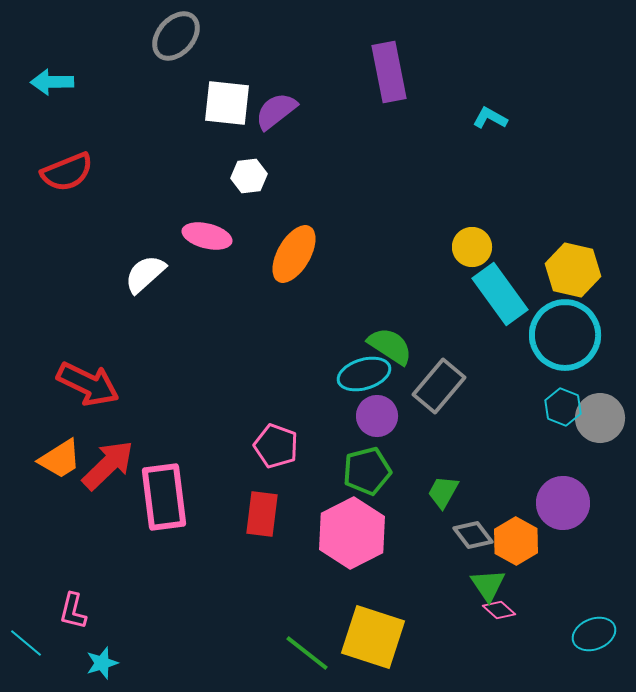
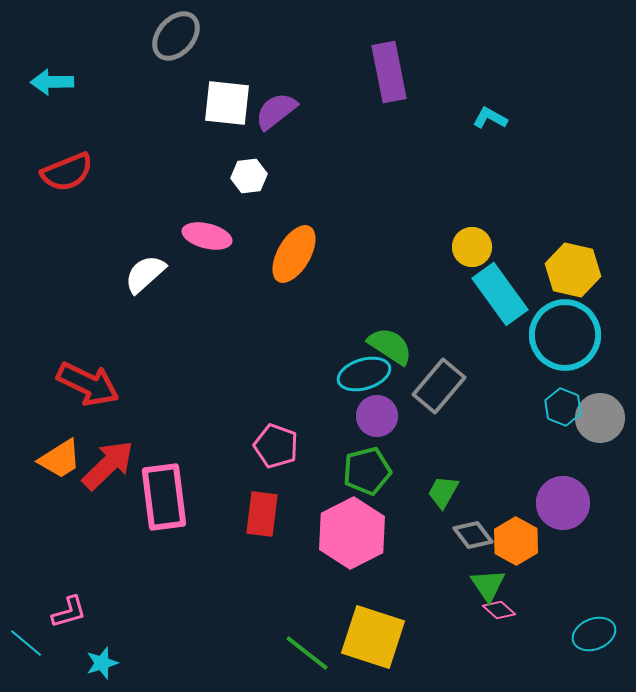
pink L-shape at (73, 611): moved 4 px left, 1 px down; rotated 120 degrees counterclockwise
